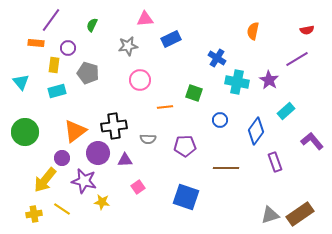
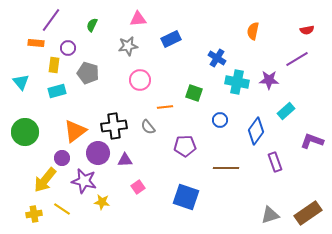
pink triangle at (145, 19): moved 7 px left
purple star at (269, 80): rotated 30 degrees counterclockwise
gray semicircle at (148, 139): moved 12 px up; rotated 49 degrees clockwise
purple L-shape at (312, 141): rotated 30 degrees counterclockwise
brown rectangle at (300, 214): moved 8 px right, 1 px up
